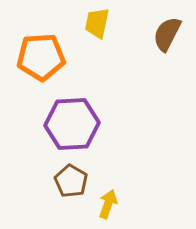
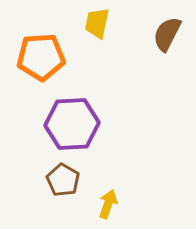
brown pentagon: moved 8 px left, 1 px up
